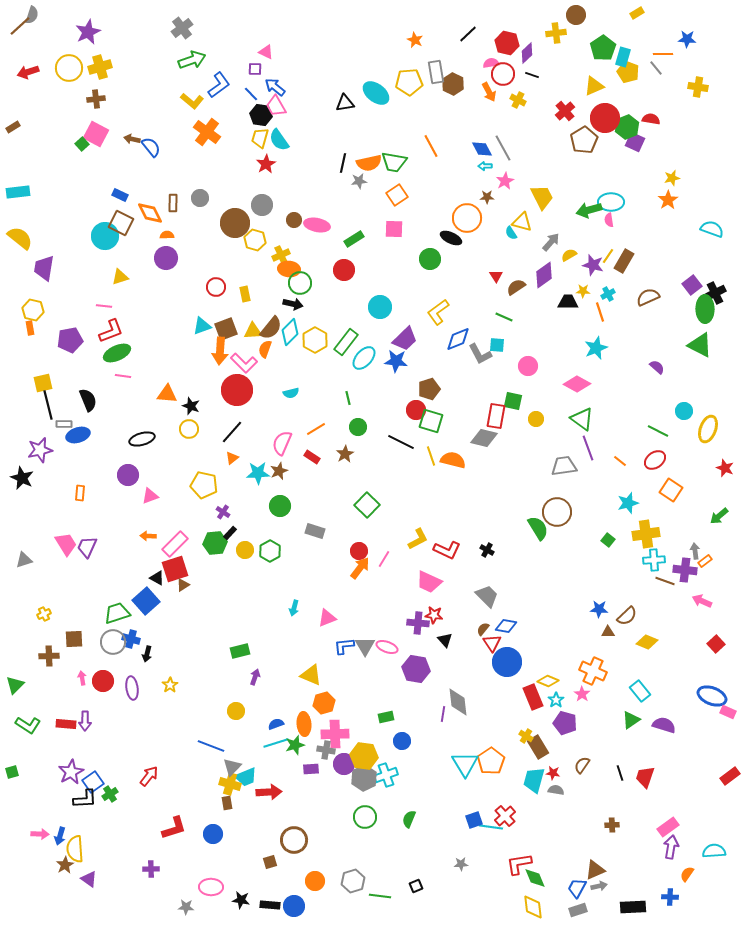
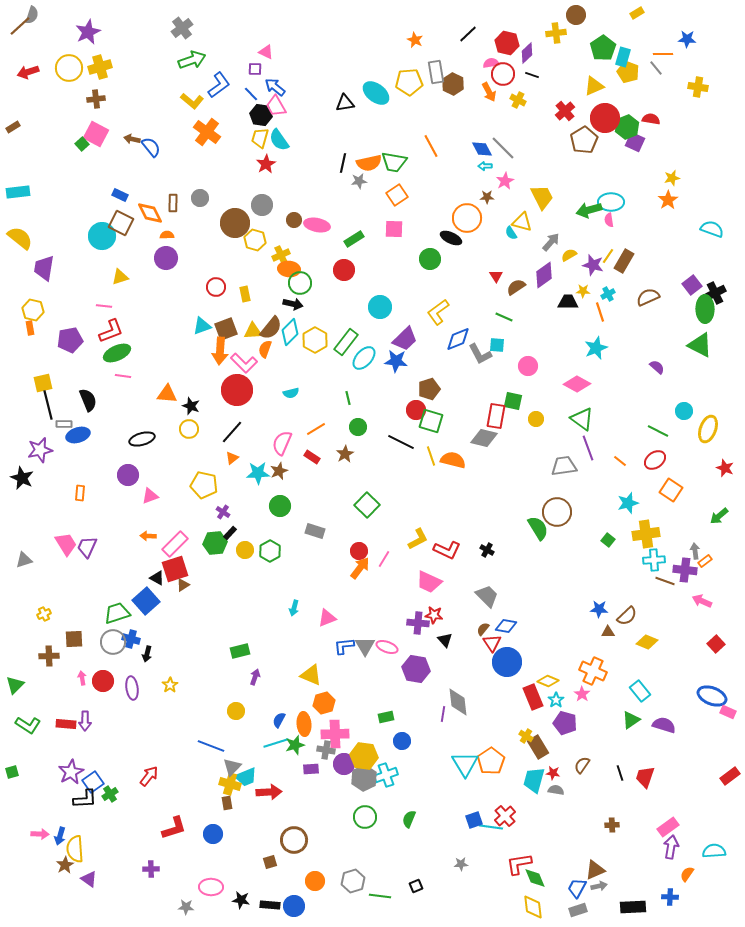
gray line at (503, 148): rotated 16 degrees counterclockwise
cyan circle at (105, 236): moved 3 px left
blue semicircle at (276, 724): moved 3 px right, 4 px up; rotated 42 degrees counterclockwise
